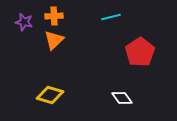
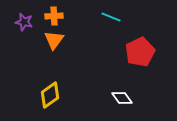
cyan line: rotated 36 degrees clockwise
orange triangle: rotated 10 degrees counterclockwise
red pentagon: rotated 8 degrees clockwise
yellow diamond: rotated 52 degrees counterclockwise
